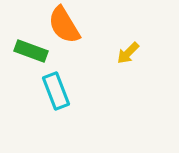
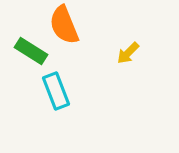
orange semicircle: rotated 9 degrees clockwise
green rectangle: rotated 12 degrees clockwise
